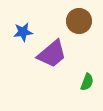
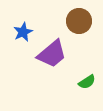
blue star: rotated 18 degrees counterclockwise
green semicircle: rotated 36 degrees clockwise
